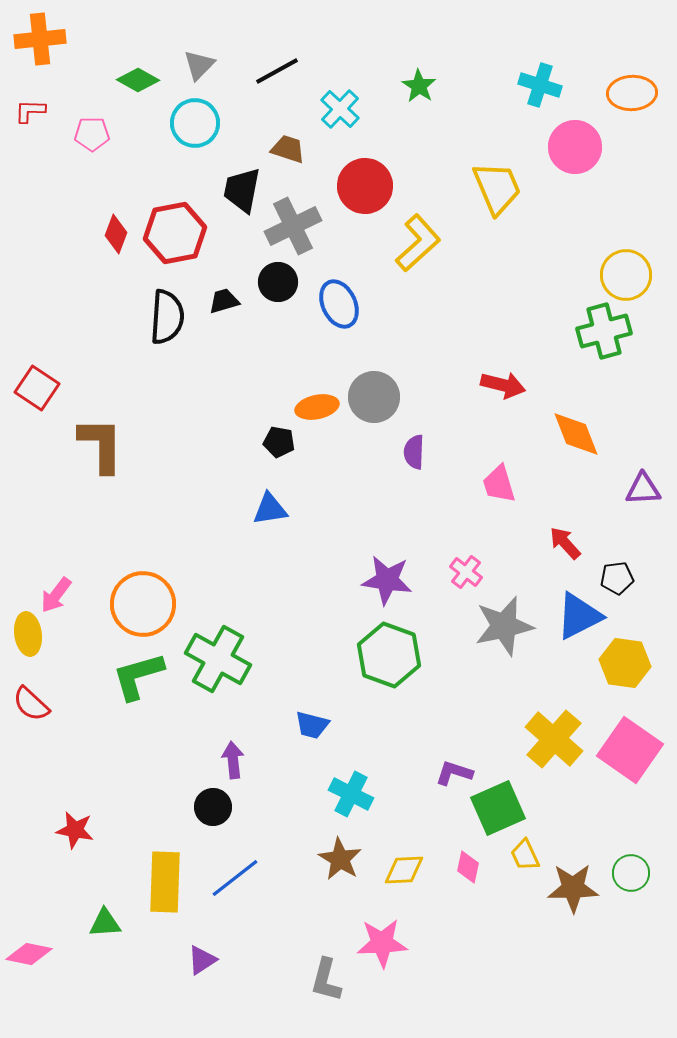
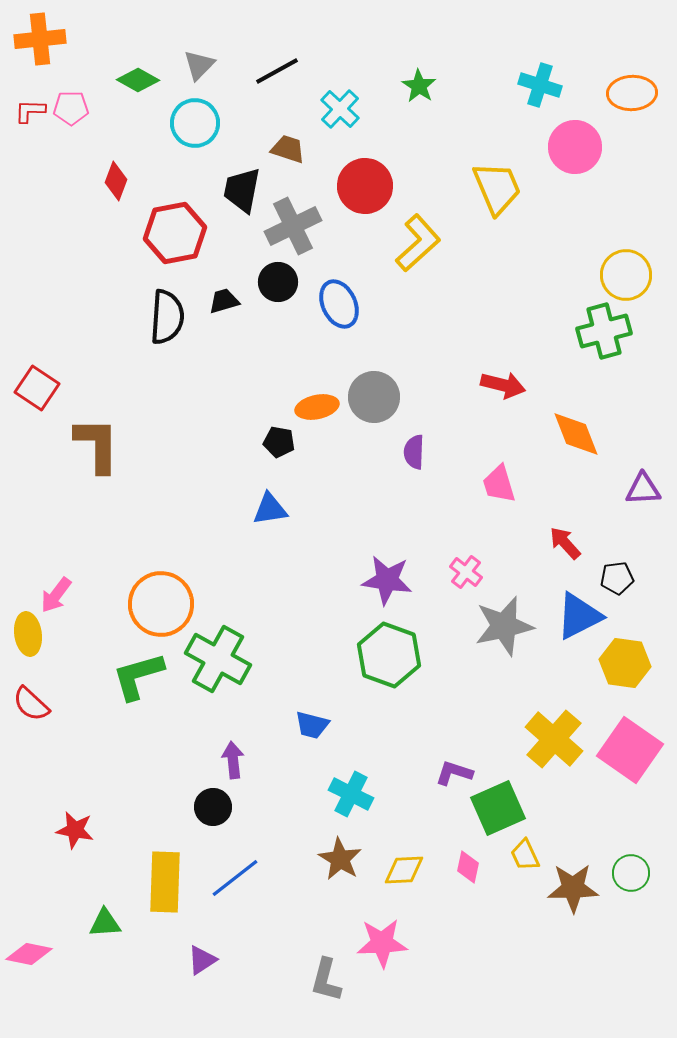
pink pentagon at (92, 134): moved 21 px left, 26 px up
red diamond at (116, 234): moved 53 px up
brown L-shape at (101, 445): moved 4 px left
orange circle at (143, 604): moved 18 px right
